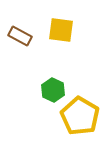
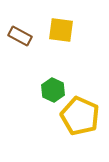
yellow pentagon: rotated 6 degrees counterclockwise
